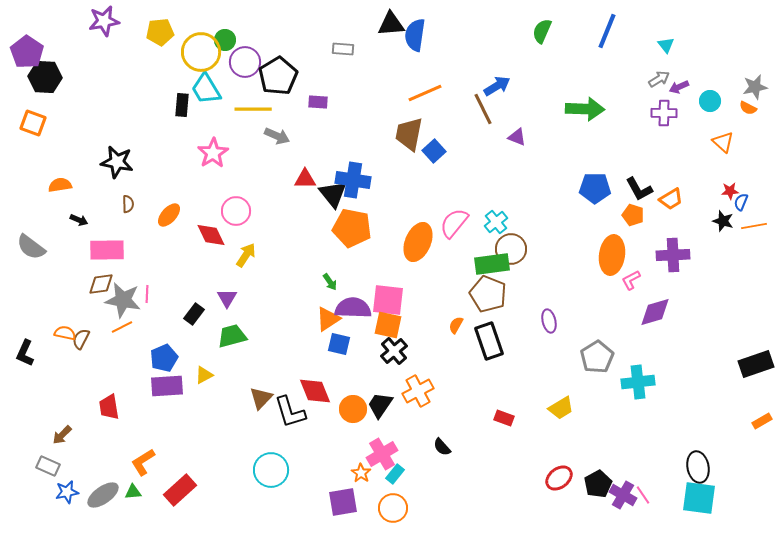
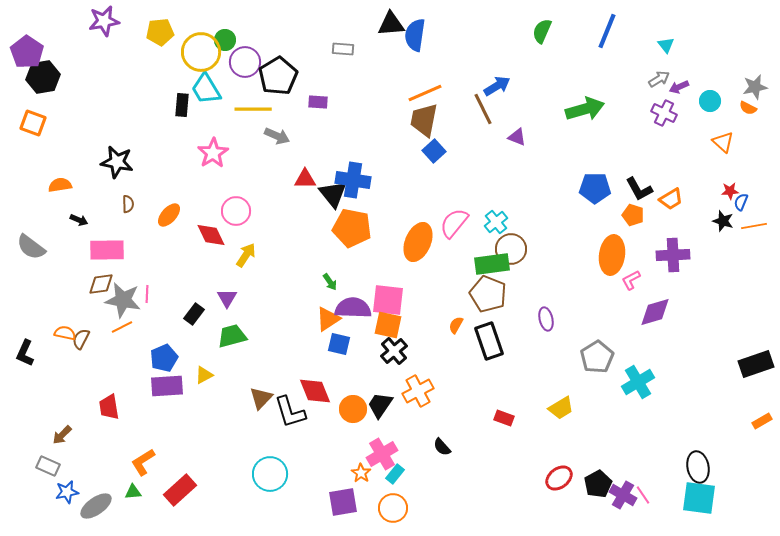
black hexagon at (45, 77): moved 2 px left; rotated 12 degrees counterclockwise
green arrow at (585, 109): rotated 18 degrees counterclockwise
purple cross at (664, 113): rotated 25 degrees clockwise
brown trapezoid at (409, 134): moved 15 px right, 14 px up
purple ellipse at (549, 321): moved 3 px left, 2 px up
cyan cross at (638, 382): rotated 24 degrees counterclockwise
cyan circle at (271, 470): moved 1 px left, 4 px down
gray ellipse at (103, 495): moved 7 px left, 11 px down
